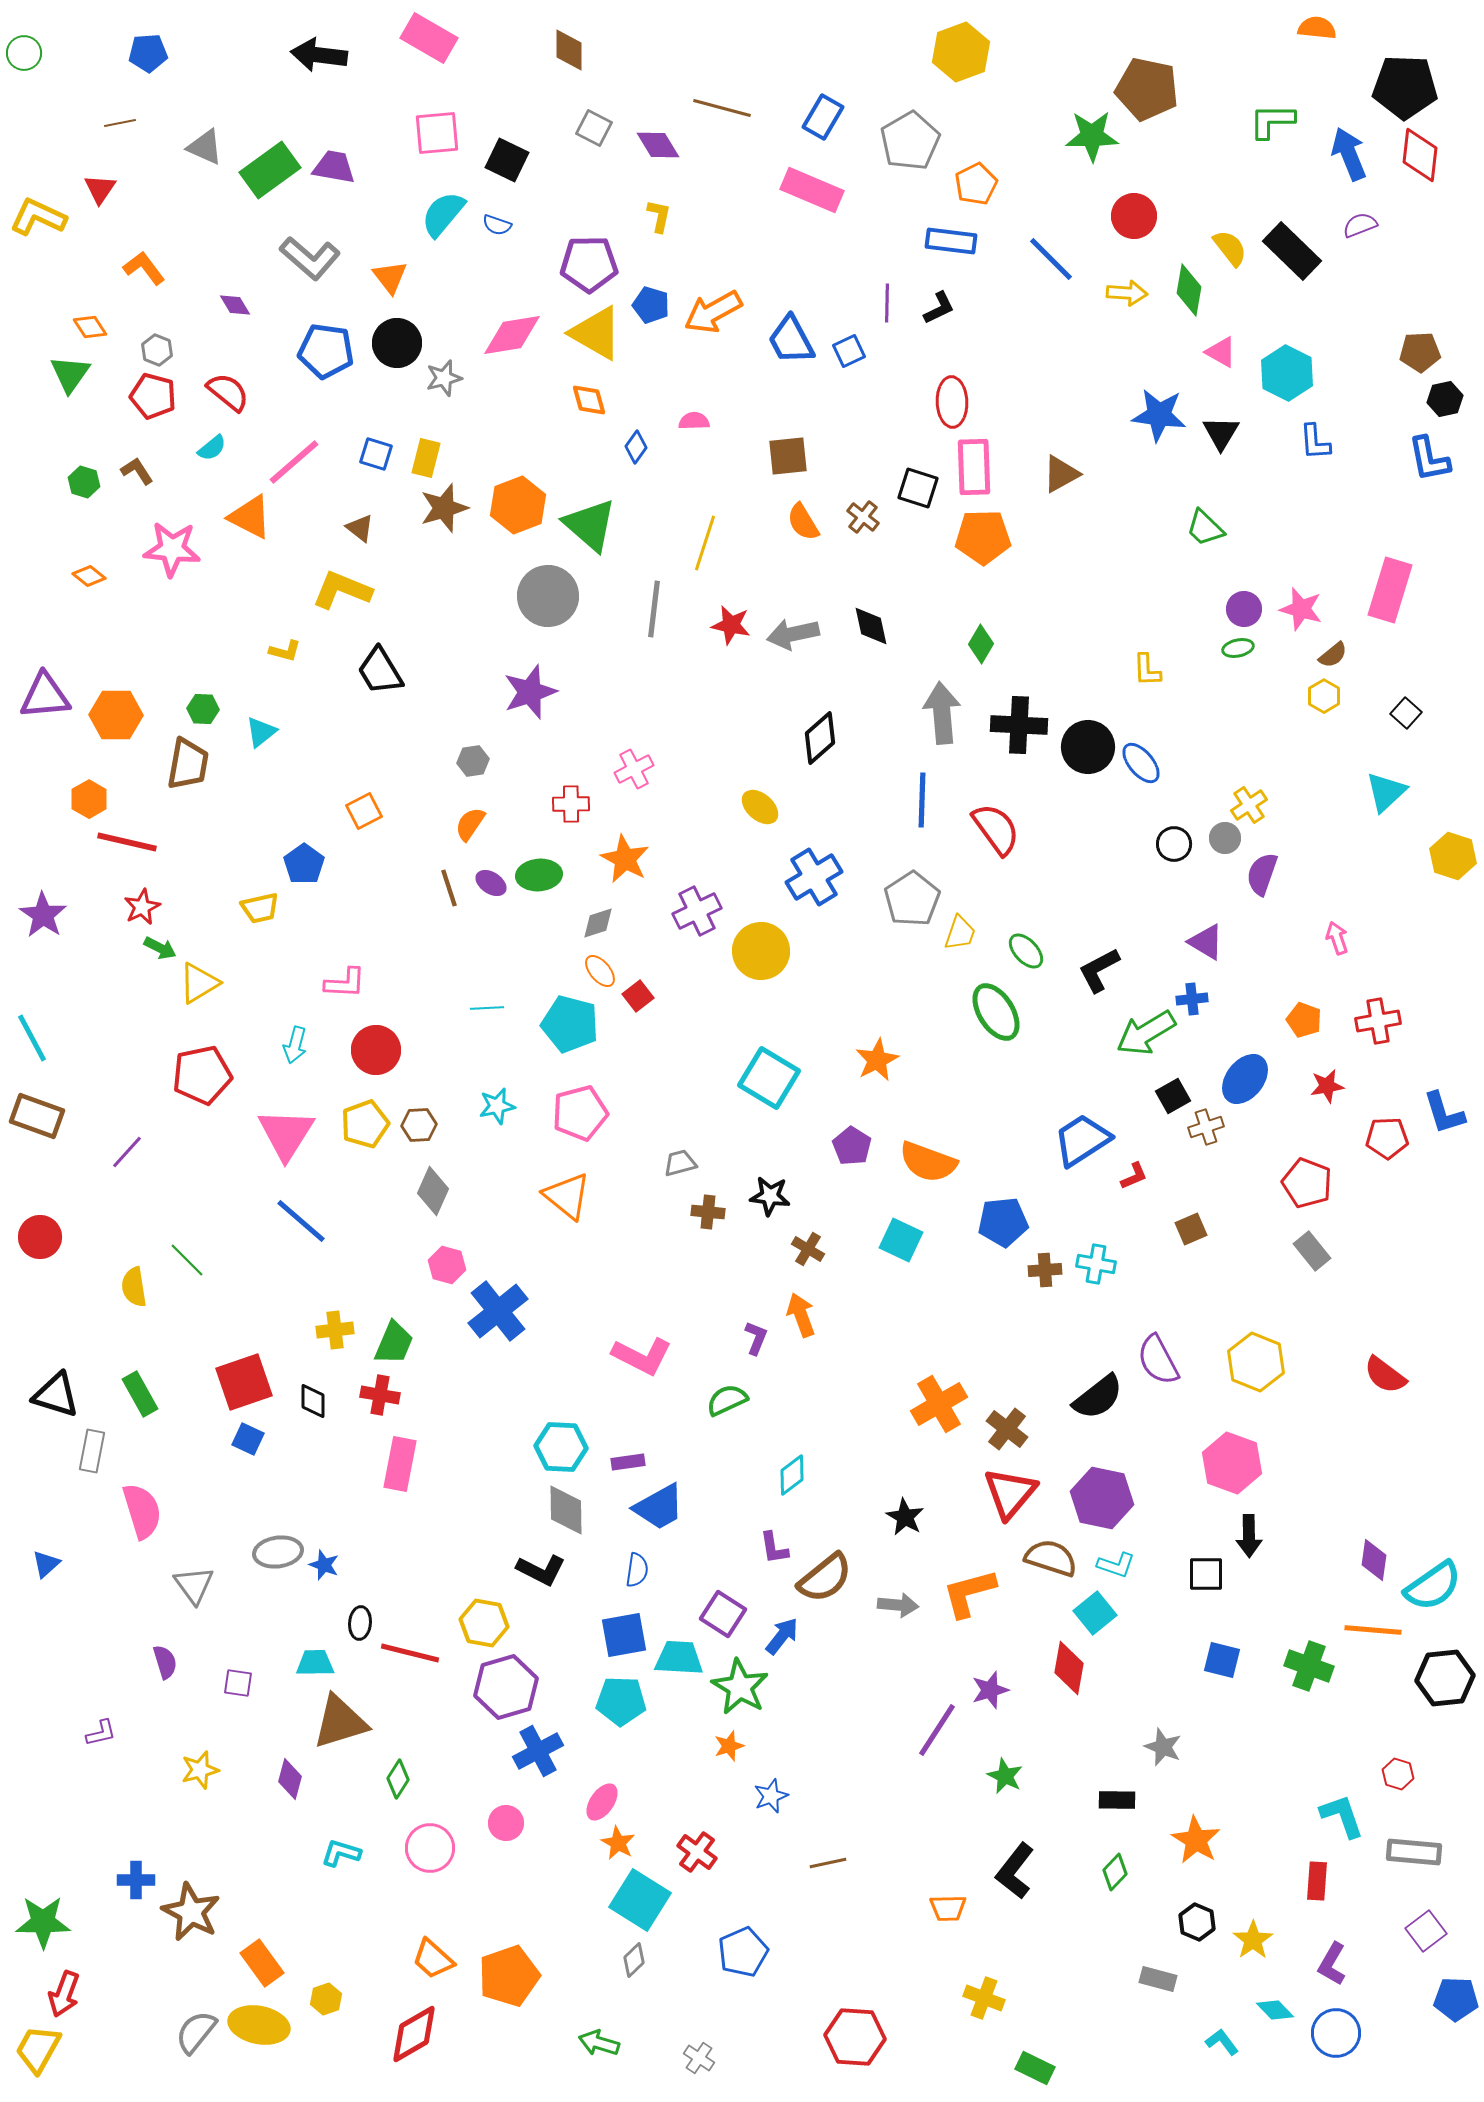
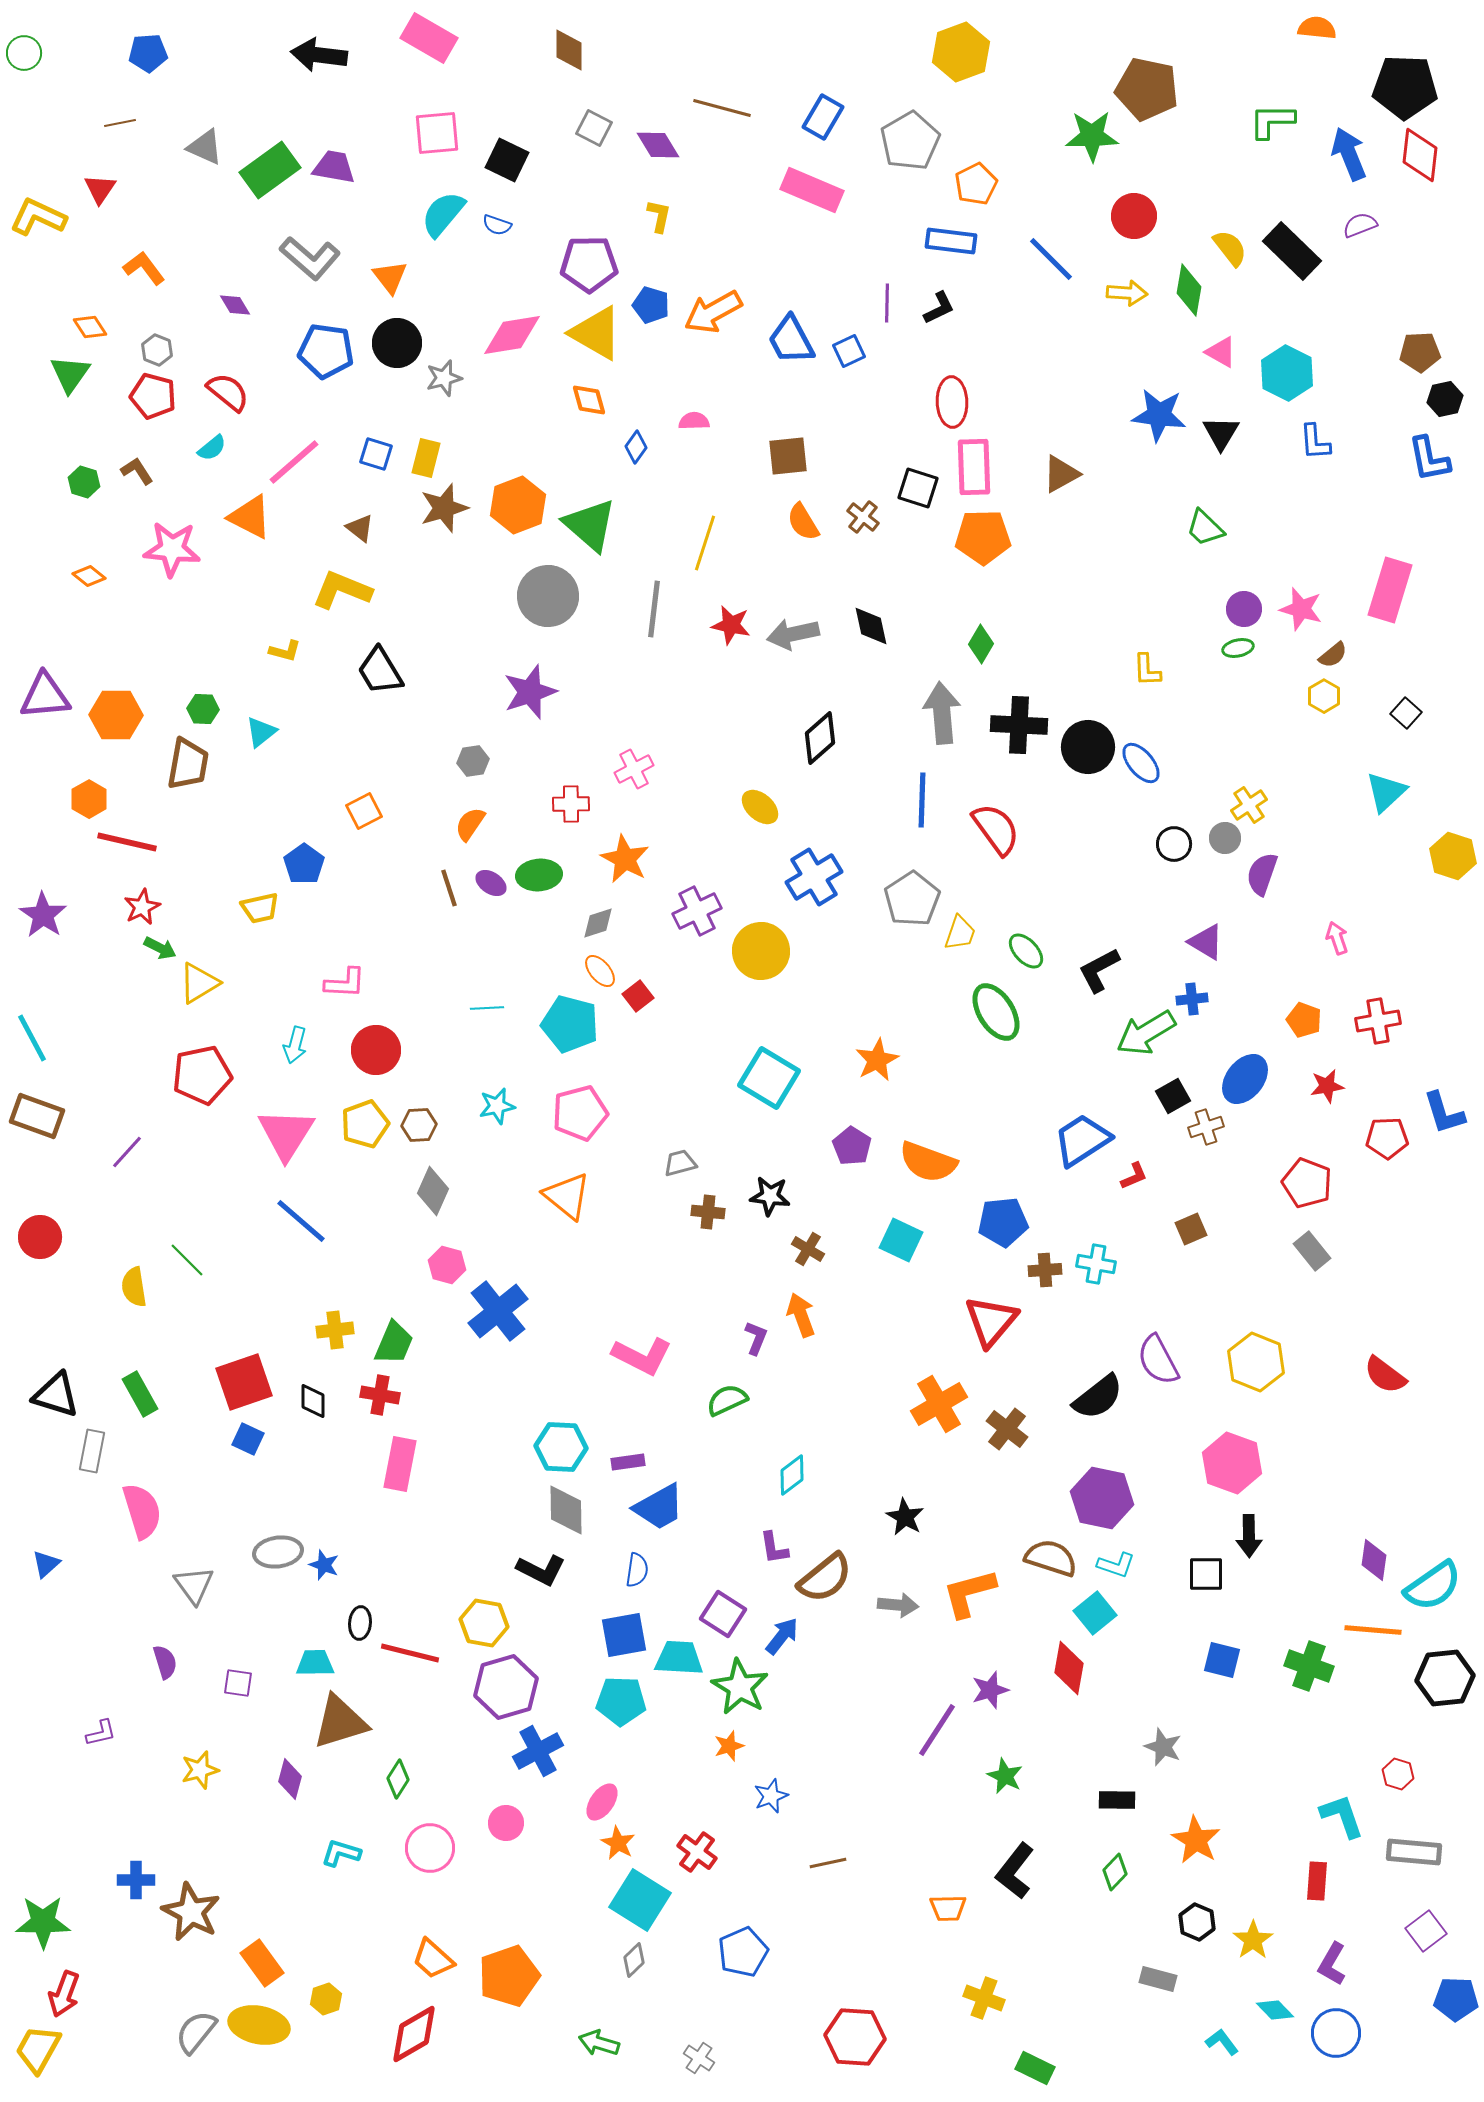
red triangle at (1010, 1493): moved 19 px left, 172 px up
